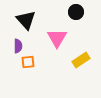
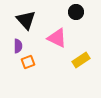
pink triangle: rotated 35 degrees counterclockwise
orange square: rotated 16 degrees counterclockwise
